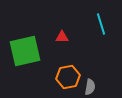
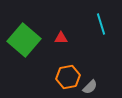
red triangle: moved 1 px left, 1 px down
green square: moved 1 px left, 11 px up; rotated 36 degrees counterclockwise
gray semicircle: rotated 35 degrees clockwise
